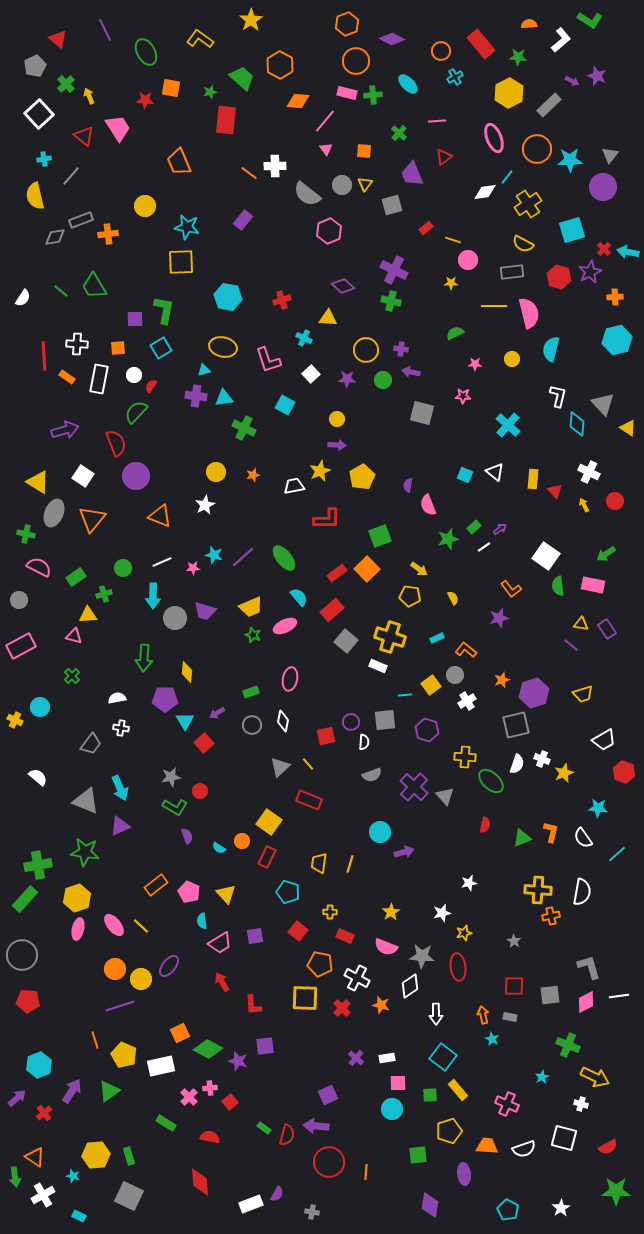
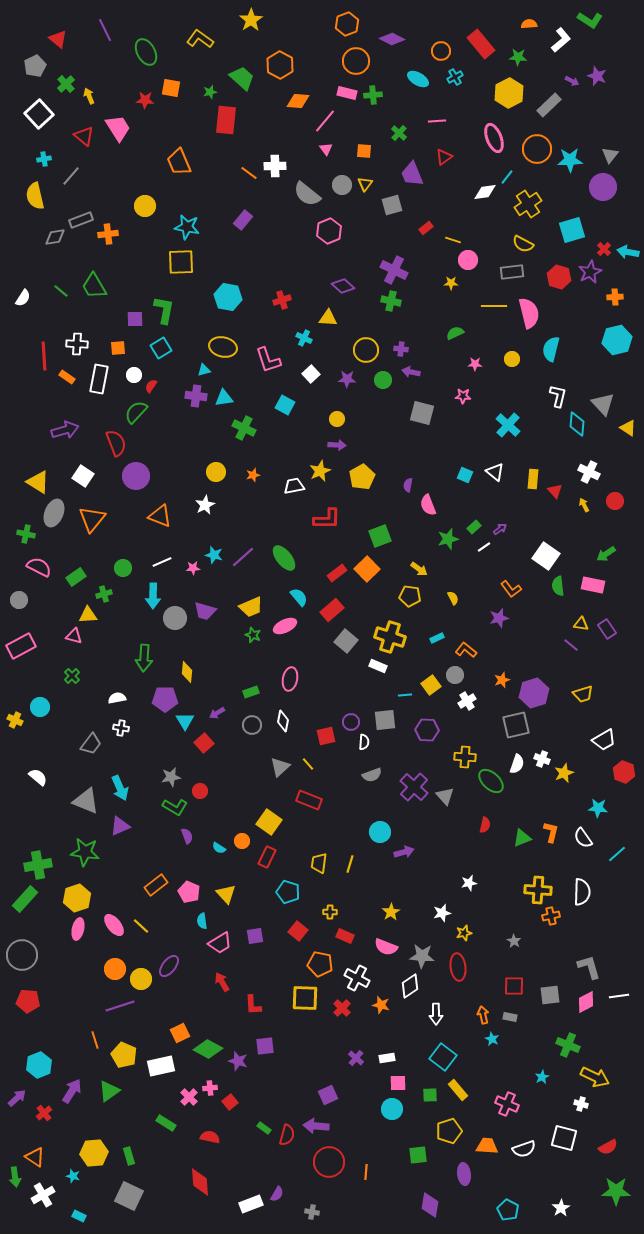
cyan ellipse at (408, 84): moved 10 px right, 5 px up; rotated 15 degrees counterclockwise
purple hexagon at (427, 730): rotated 15 degrees counterclockwise
white semicircle at (582, 892): rotated 8 degrees counterclockwise
yellow hexagon at (96, 1155): moved 2 px left, 2 px up
